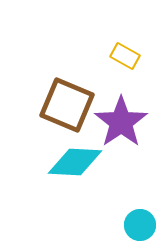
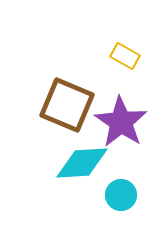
purple star: rotated 4 degrees counterclockwise
cyan diamond: moved 7 px right, 1 px down; rotated 6 degrees counterclockwise
cyan circle: moved 19 px left, 30 px up
